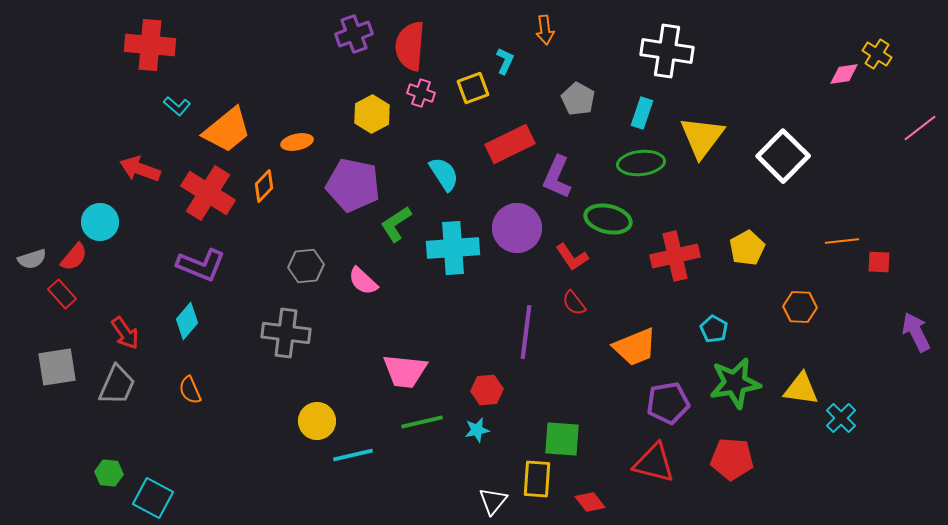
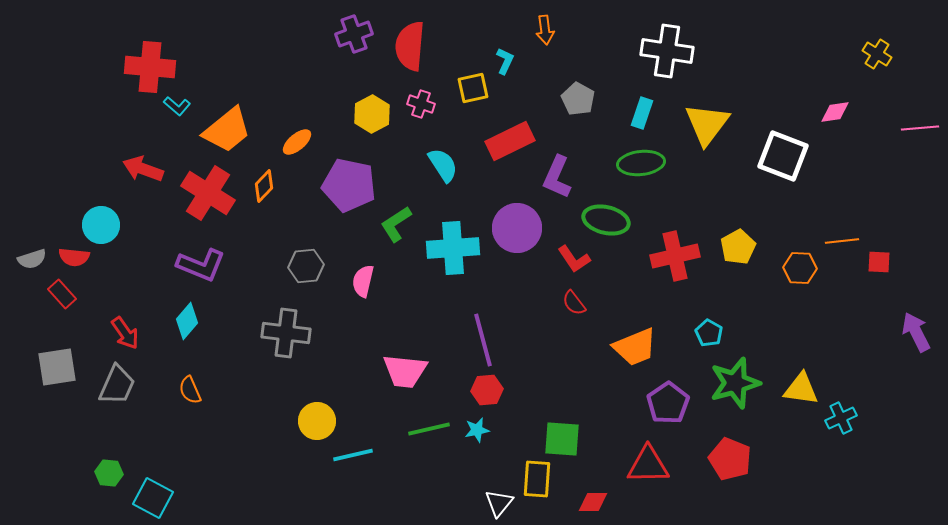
red cross at (150, 45): moved 22 px down
pink diamond at (844, 74): moved 9 px left, 38 px down
yellow square at (473, 88): rotated 8 degrees clockwise
pink cross at (421, 93): moved 11 px down
pink line at (920, 128): rotated 33 degrees clockwise
yellow triangle at (702, 137): moved 5 px right, 13 px up
orange ellipse at (297, 142): rotated 28 degrees counterclockwise
red rectangle at (510, 144): moved 3 px up
white square at (783, 156): rotated 24 degrees counterclockwise
red arrow at (140, 169): moved 3 px right
cyan semicircle at (444, 174): moved 1 px left, 9 px up
purple pentagon at (353, 185): moved 4 px left
green ellipse at (608, 219): moved 2 px left, 1 px down
cyan circle at (100, 222): moved 1 px right, 3 px down
yellow pentagon at (747, 248): moved 9 px left, 1 px up
red semicircle at (74, 257): rotated 56 degrees clockwise
red L-shape at (572, 257): moved 2 px right, 2 px down
pink semicircle at (363, 281): rotated 60 degrees clockwise
orange hexagon at (800, 307): moved 39 px up
cyan pentagon at (714, 329): moved 5 px left, 4 px down
purple line at (526, 332): moved 43 px left, 8 px down; rotated 22 degrees counterclockwise
green star at (735, 383): rotated 6 degrees counterclockwise
purple pentagon at (668, 403): rotated 24 degrees counterclockwise
cyan cross at (841, 418): rotated 20 degrees clockwise
green line at (422, 422): moved 7 px right, 7 px down
red pentagon at (732, 459): moved 2 px left; rotated 18 degrees clockwise
red triangle at (654, 463): moved 6 px left, 2 px down; rotated 15 degrees counterclockwise
white triangle at (493, 501): moved 6 px right, 2 px down
red diamond at (590, 502): moved 3 px right; rotated 52 degrees counterclockwise
